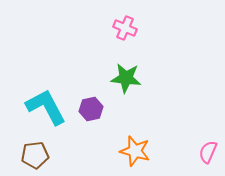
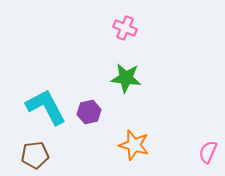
purple hexagon: moved 2 px left, 3 px down
orange star: moved 1 px left, 6 px up
